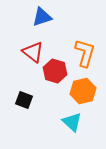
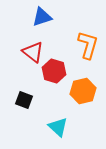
orange L-shape: moved 3 px right, 8 px up
red hexagon: moved 1 px left
cyan triangle: moved 14 px left, 5 px down
